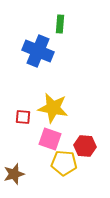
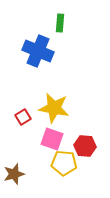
green rectangle: moved 1 px up
yellow star: moved 1 px right
red square: rotated 35 degrees counterclockwise
pink square: moved 2 px right
